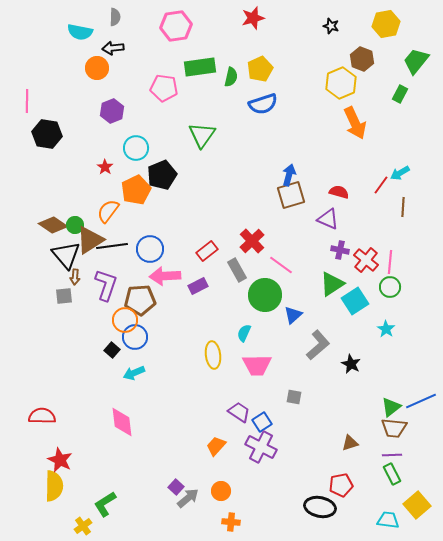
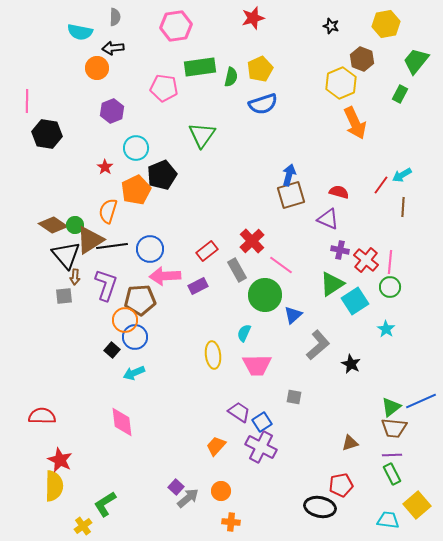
cyan arrow at (400, 173): moved 2 px right, 2 px down
orange semicircle at (108, 211): rotated 20 degrees counterclockwise
